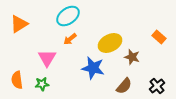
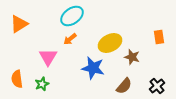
cyan ellipse: moved 4 px right
orange rectangle: rotated 40 degrees clockwise
pink triangle: moved 1 px right, 1 px up
orange semicircle: moved 1 px up
green star: rotated 16 degrees counterclockwise
